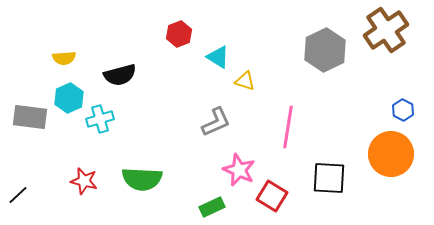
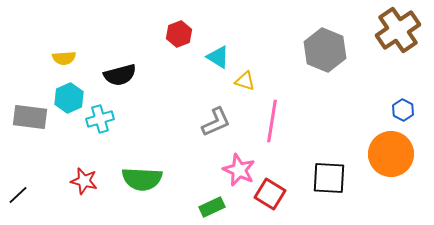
brown cross: moved 12 px right
gray hexagon: rotated 12 degrees counterclockwise
pink line: moved 16 px left, 6 px up
red square: moved 2 px left, 2 px up
